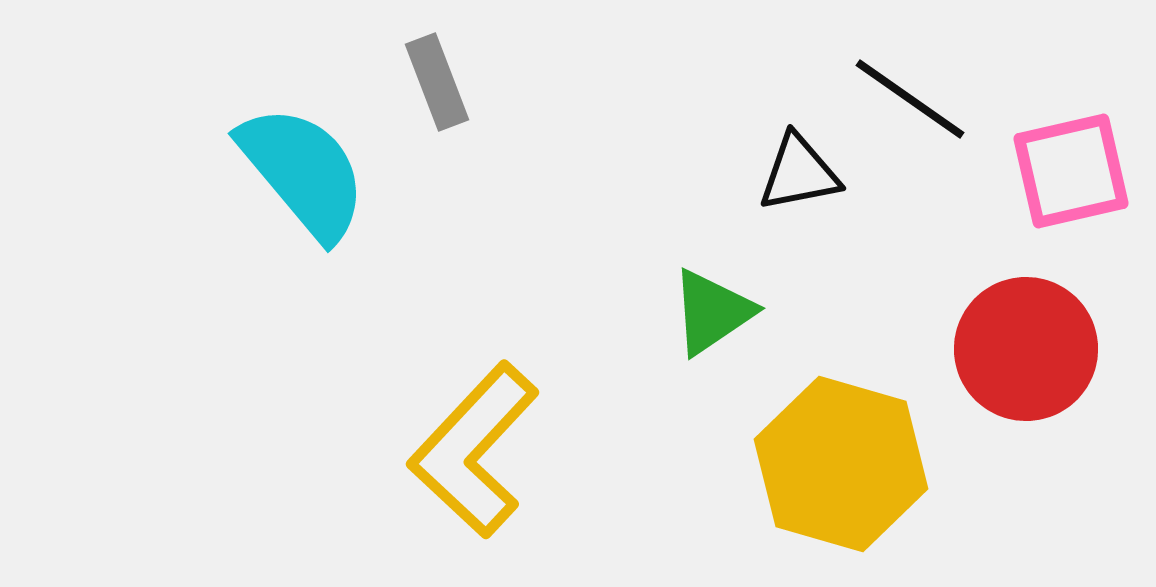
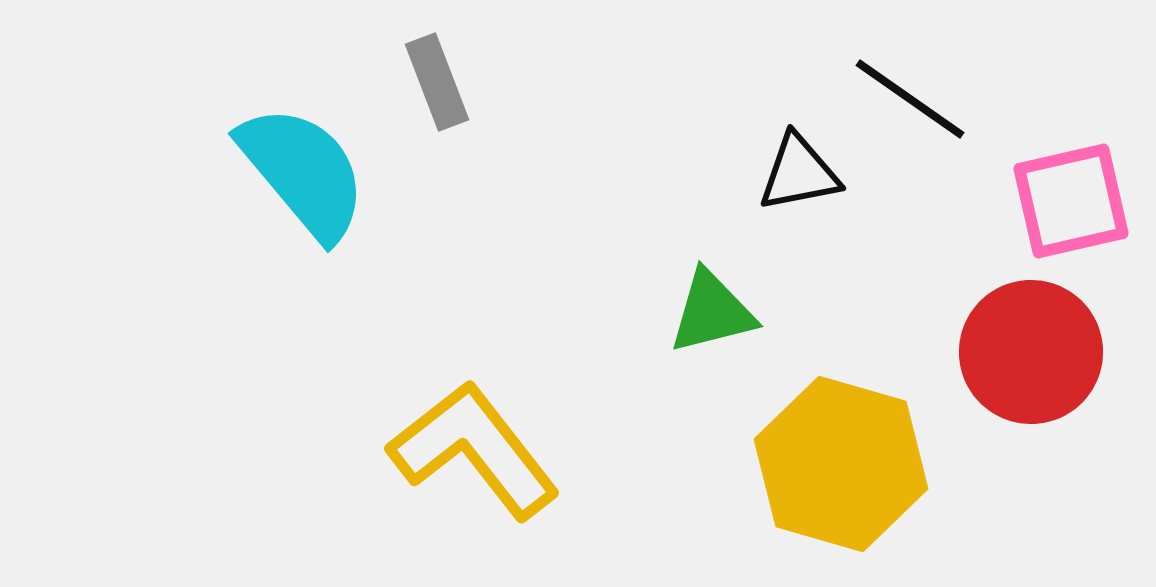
pink square: moved 30 px down
green triangle: rotated 20 degrees clockwise
red circle: moved 5 px right, 3 px down
yellow L-shape: rotated 99 degrees clockwise
